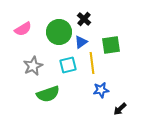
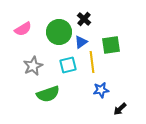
yellow line: moved 1 px up
